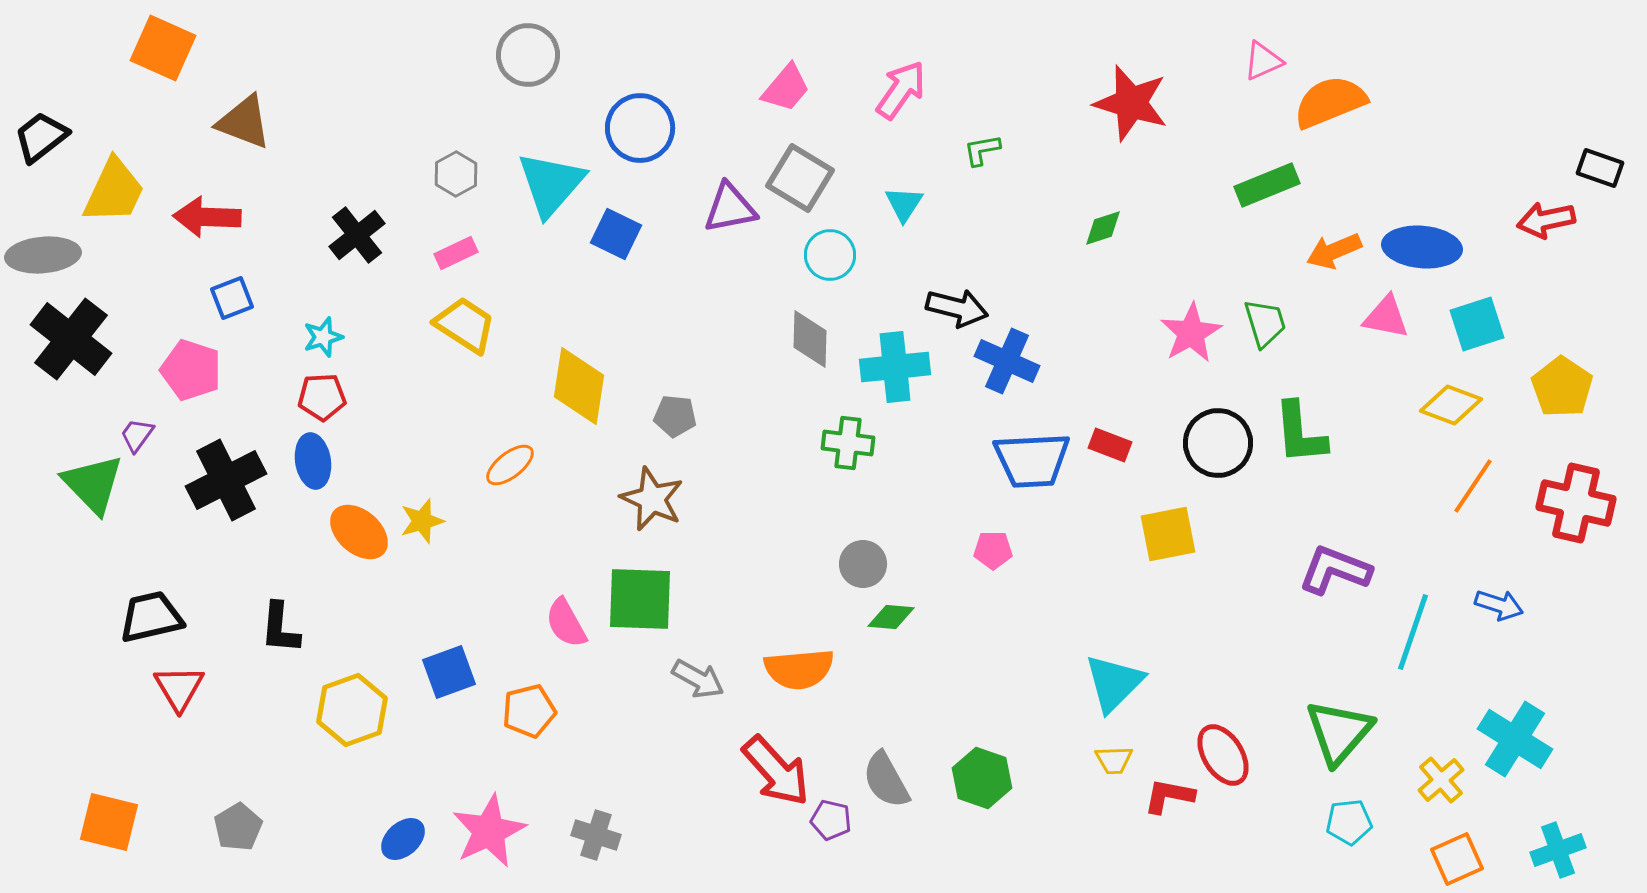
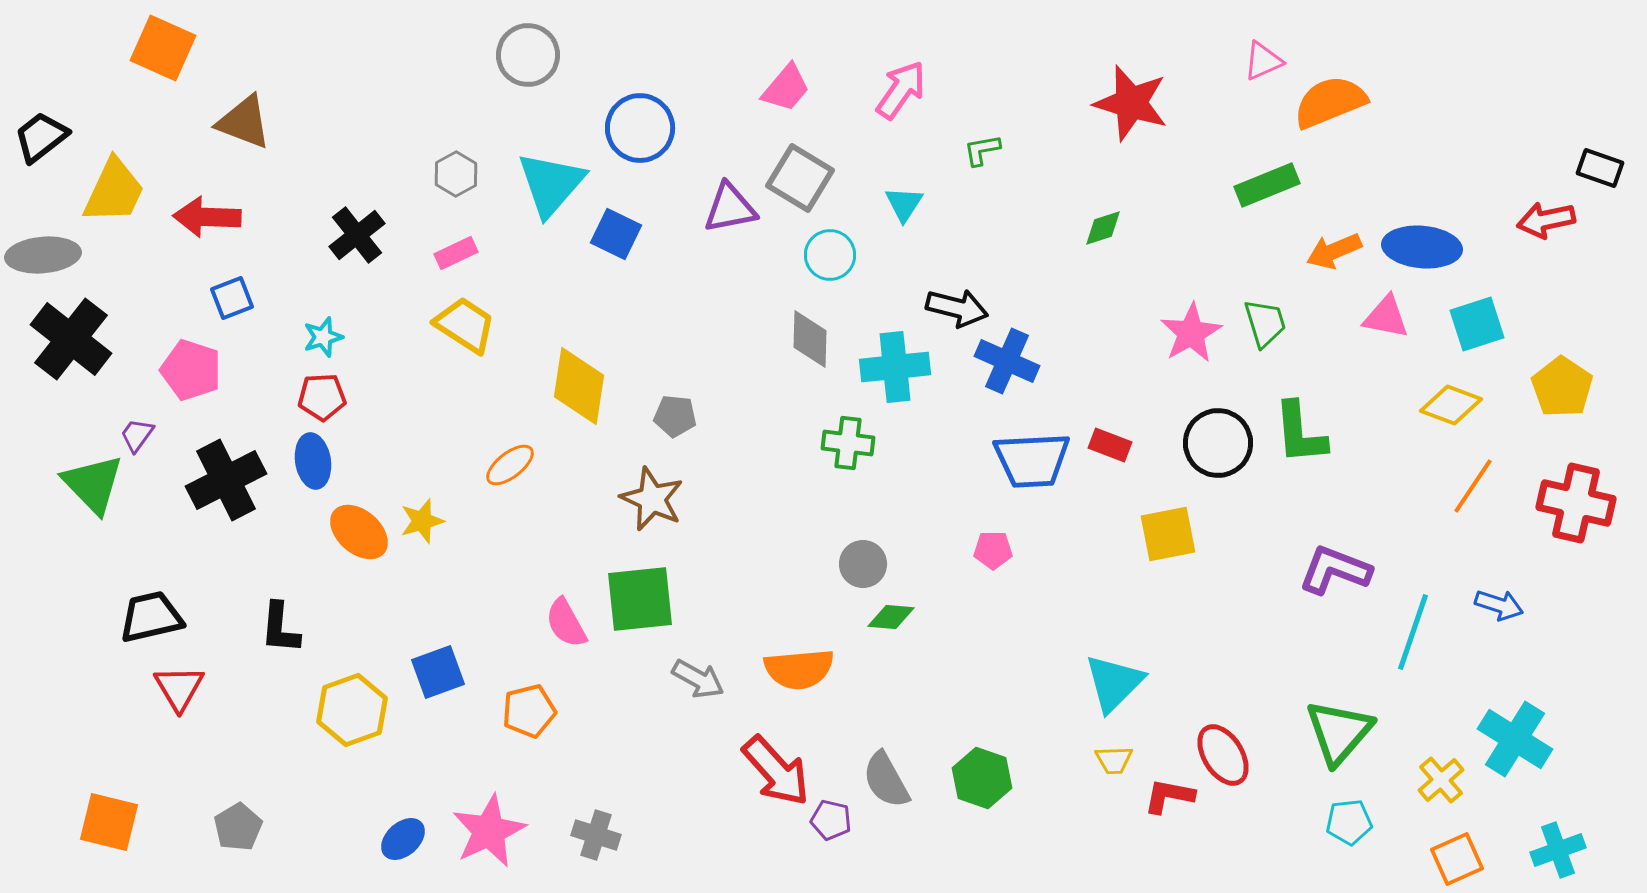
green square at (640, 599): rotated 8 degrees counterclockwise
blue square at (449, 672): moved 11 px left
